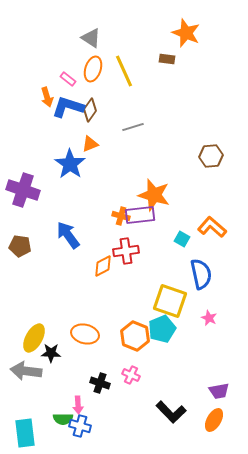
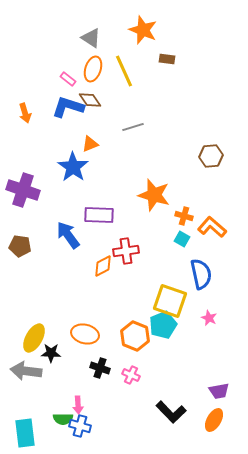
orange star at (186, 33): moved 43 px left, 3 px up
orange arrow at (47, 97): moved 22 px left, 16 px down
brown diamond at (90, 110): moved 10 px up; rotated 70 degrees counterclockwise
blue star at (70, 164): moved 3 px right, 3 px down
purple rectangle at (140, 215): moved 41 px left; rotated 8 degrees clockwise
orange cross at (121, 216): moved 63 px right
cyan pentagon at (162, 329): moved 1 px right, 4 px up
black cross at (100, 383): moved 15 px up
